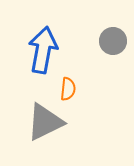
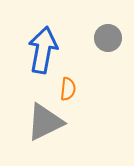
gray circle: moved 5 px left, 3 px up
